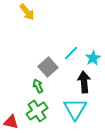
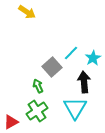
yellow arrow: rotated 18 degrees counterclockwise
gray square: moved 4 px right
cyan triangle: moved 1 px up
red triangle: rotated 42 degrees counterclockwise
